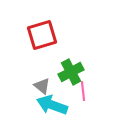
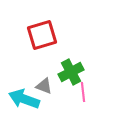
gray triangle: moved 2 px right; rotated 18 degrees counterclockwise
pink line: moved 1 px down
cyan arrow: moved 28 px left, 6 px up
